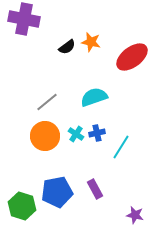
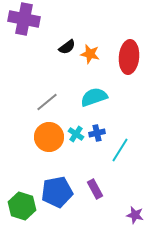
orange star: moved 1 px left, 12 px down
red ellipse: moved 3 px left; rotated 48 degrees counterclockwise
orange circle: moved 4 px right, 1 px down
cyan line: moved 1 px left, 3 px down
